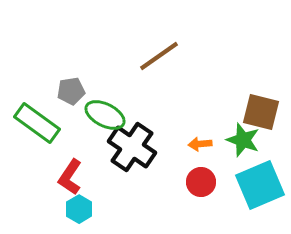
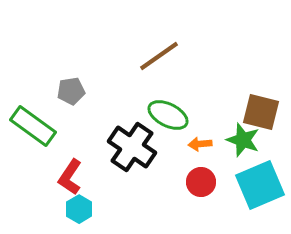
green ellipse: moved 63 px right
green rectangle: moved 4 px left, 3 px down
